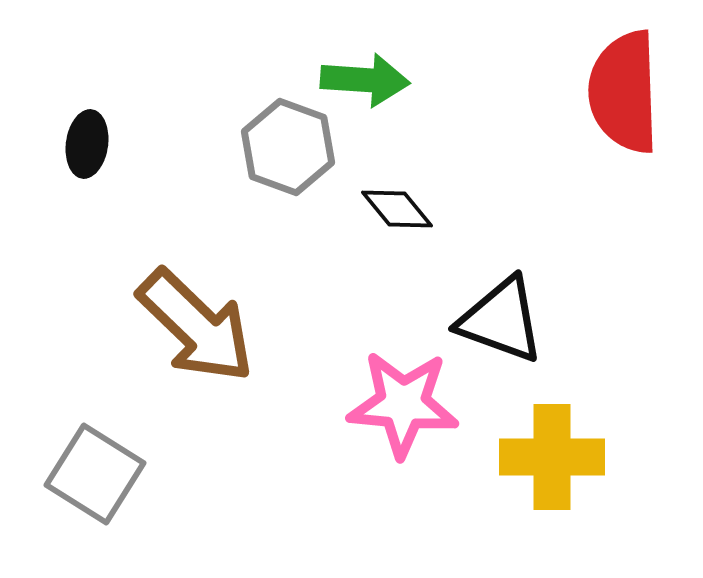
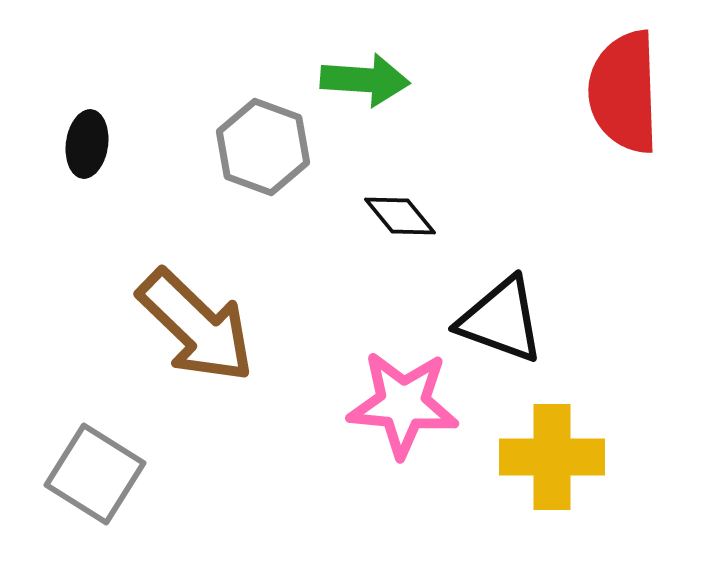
gray hexagon: moved 25 px left
black diamond: moved 3 px right, 7 px down
